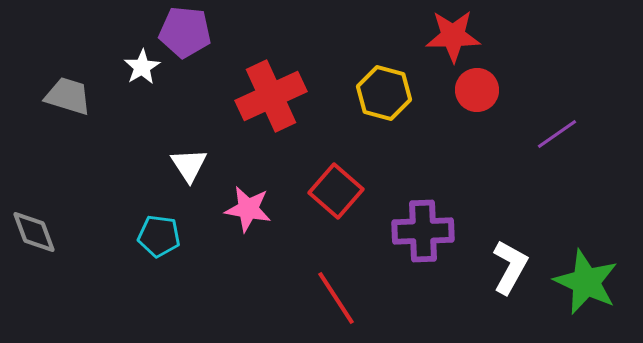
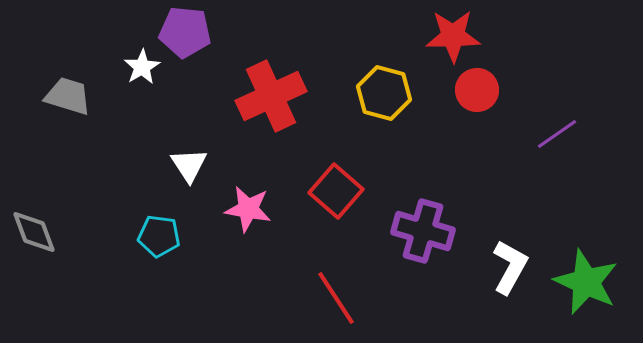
purple cross: rotated 18 degrees clockwise
